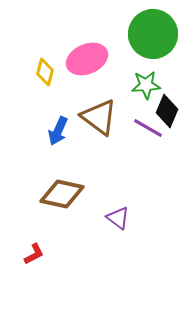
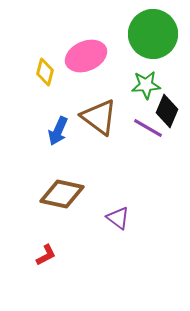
pink ellipse: moved 1 px left, 3 px up
red L-shape: moved 12 px right, 1 px down
